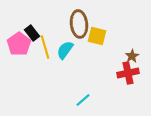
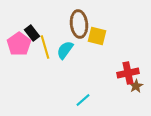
brown star: moved 4 px right, 30 px down
